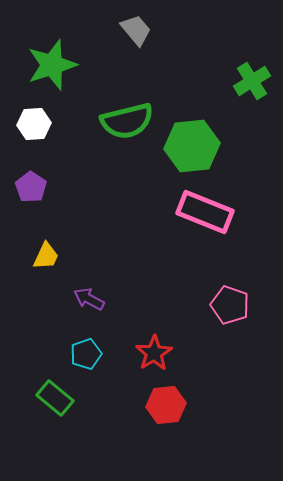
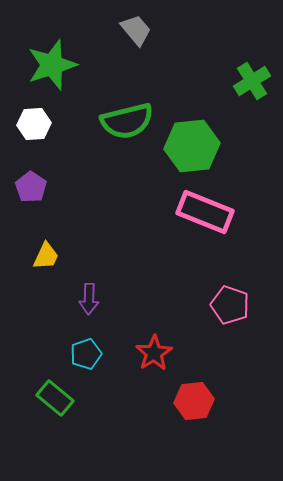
purple arrow: rotated 116 degrees counterclockwise
red hexagon: moved 28 px right, 4 px up
